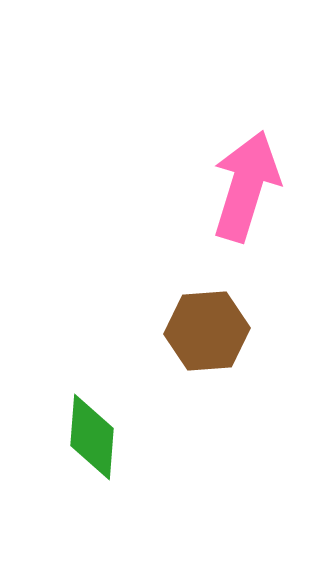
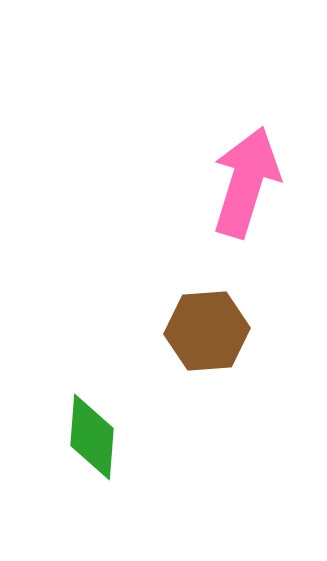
pink arrow: moved 4 px up
